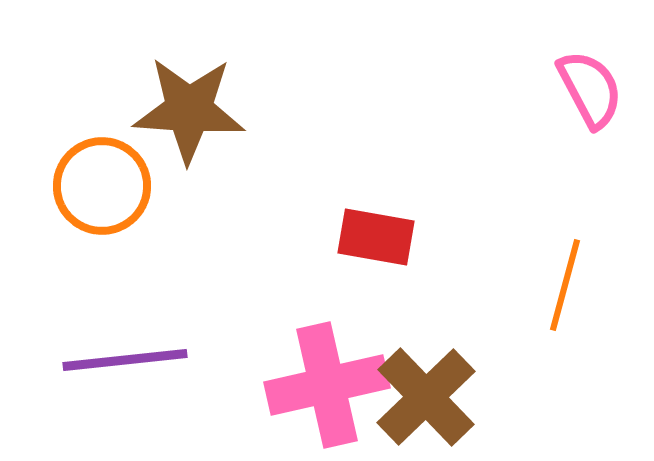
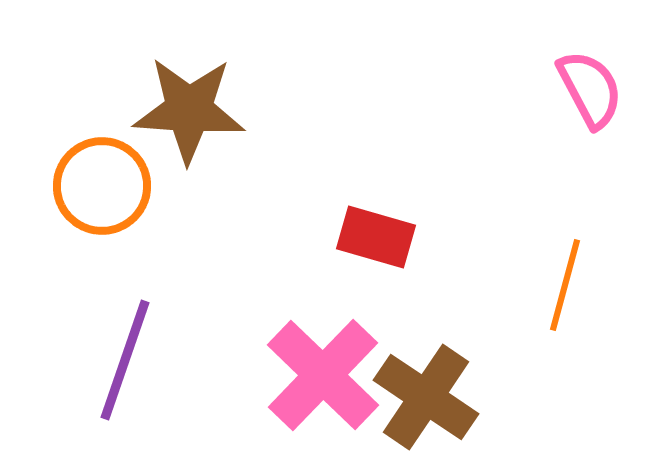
red rectangle: rotated 6 degrees clockwise
purple line: rotated 65 degrees counterclockwise
pink cross: moved 4 px left, 10 px up; rotated 33 degrees counterclockwise
brown cross: rotated 12 degrees counterclockwise
